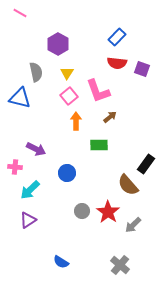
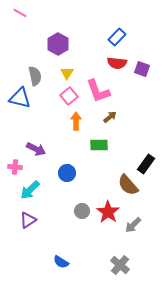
gray semicircle: moved 1 px left, 4 px down
